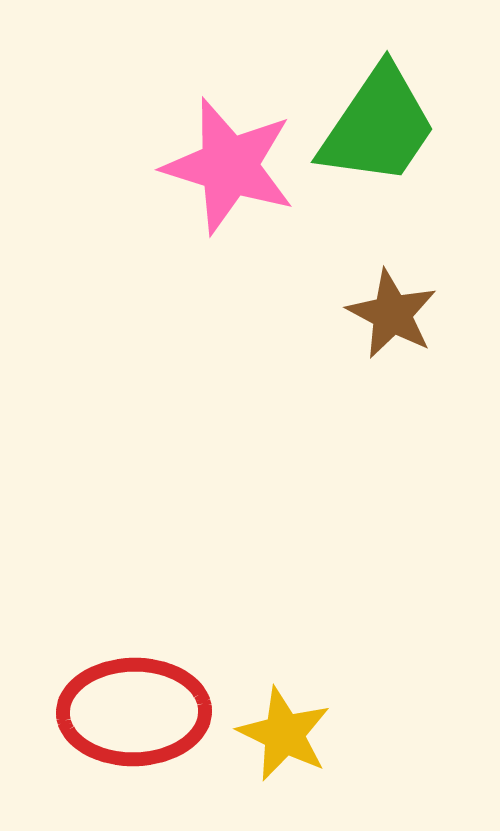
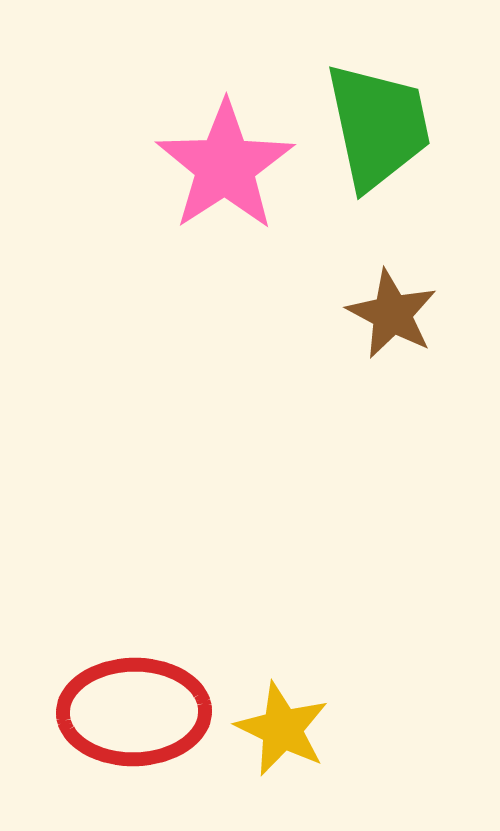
green trapezoid: rotated 46 degrees counterclockwise
pink star: moved 4 px left; rotated 22 degrees clockwise
yellow star: moved 2 px left, 5 px up
